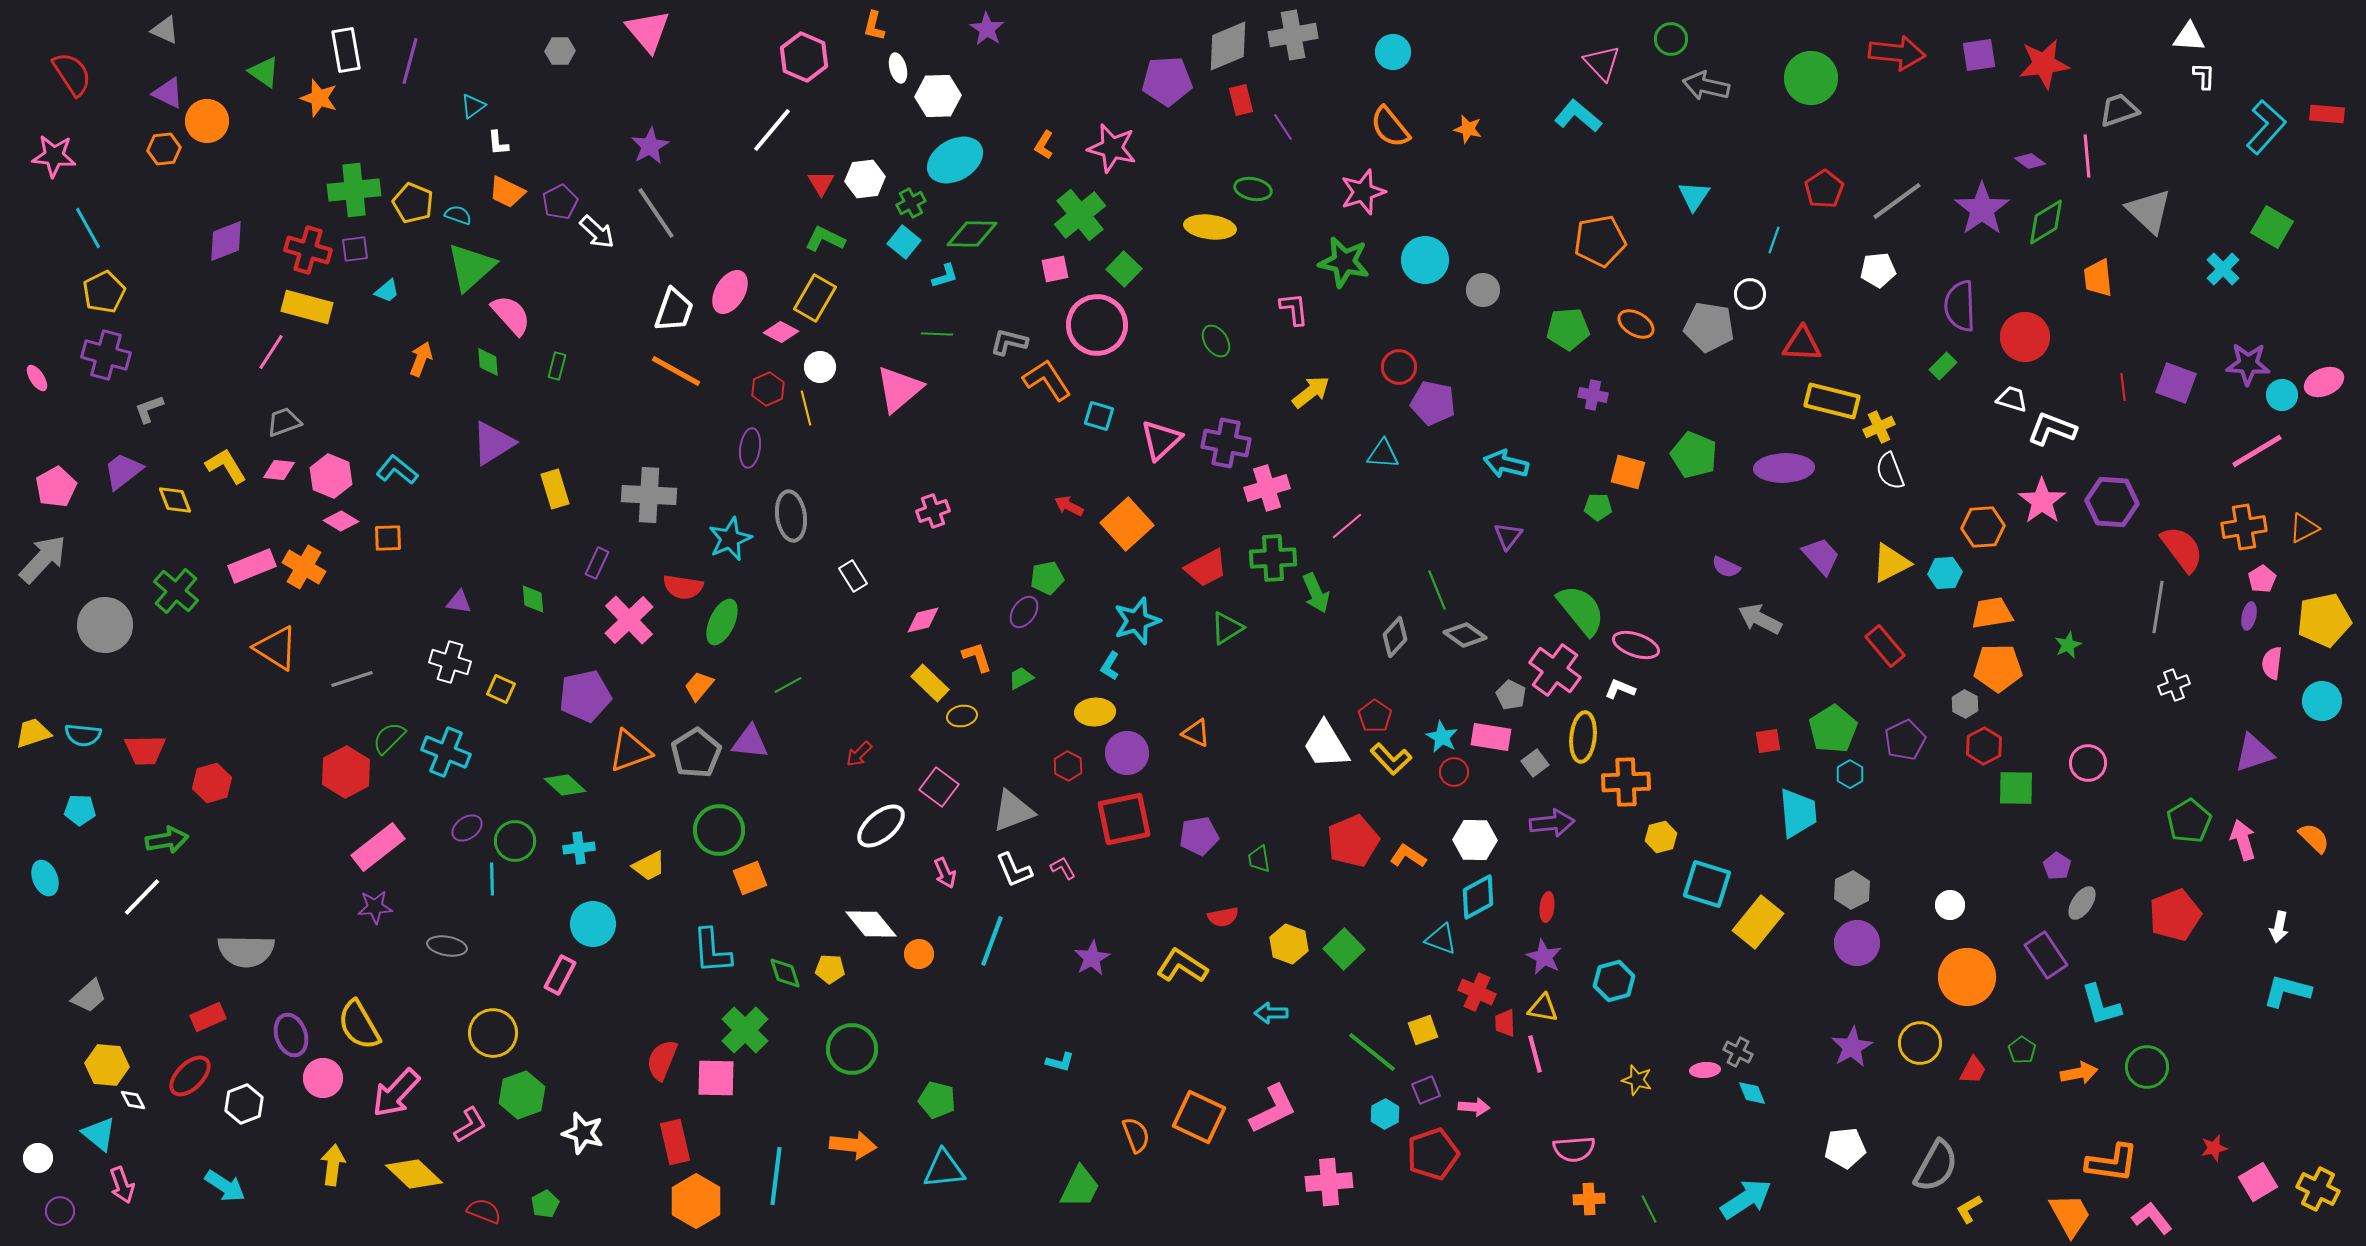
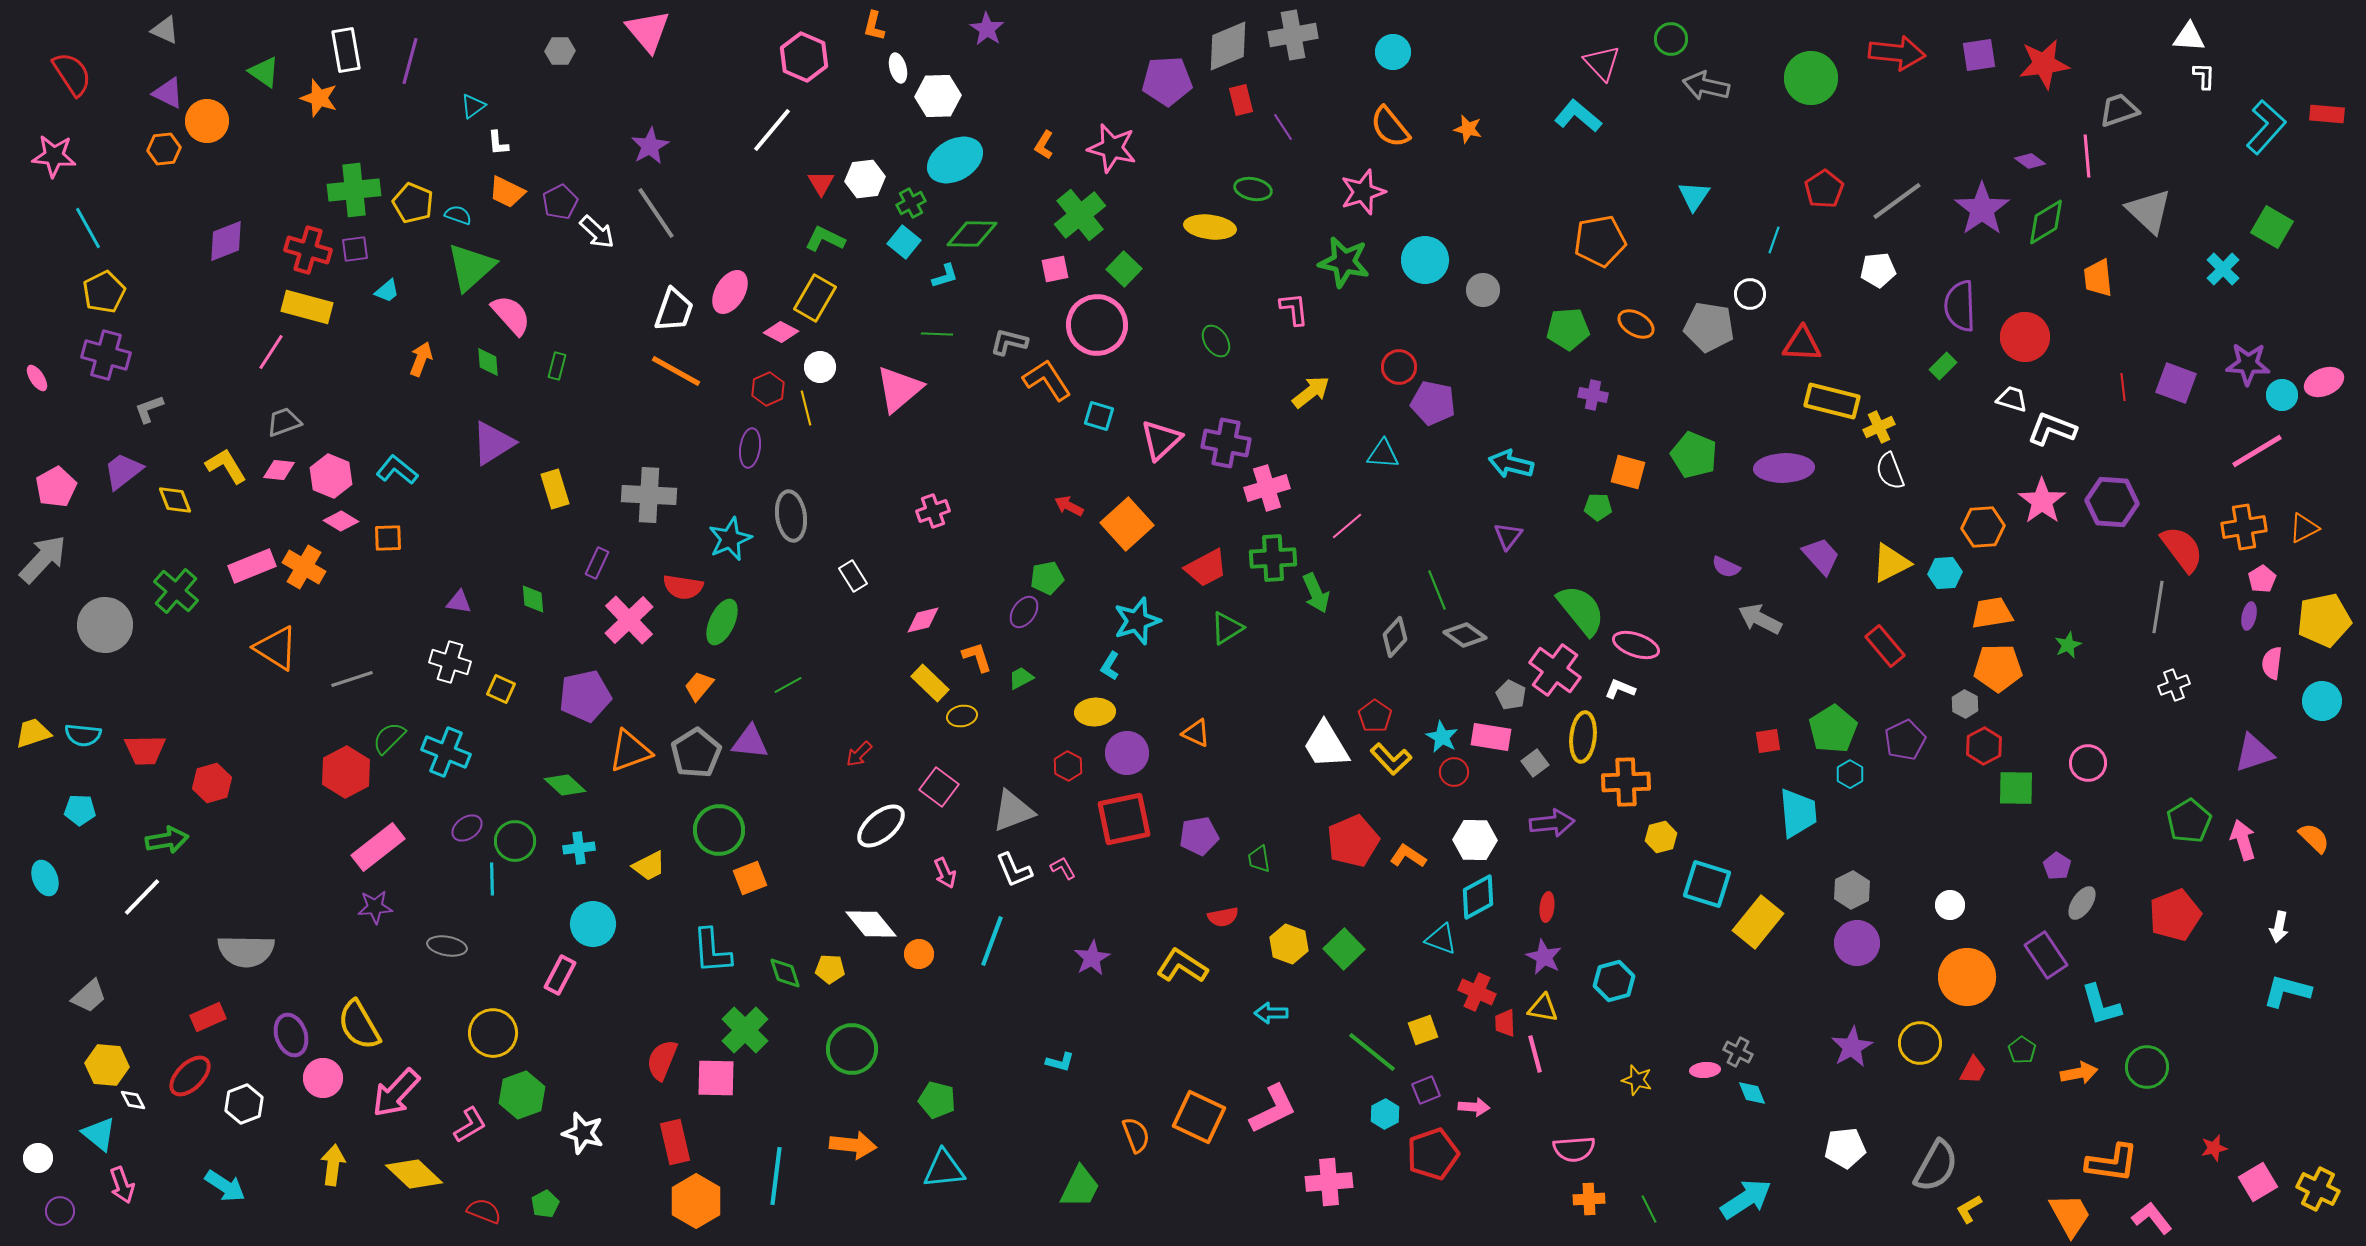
cyan arrow at (1506, 464): moved 5 px right
